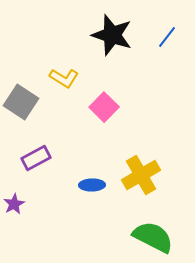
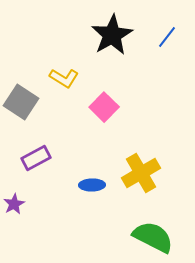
black star: rotated 24 degrees clockwise
yellow cross: moved 2 px up
